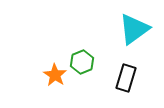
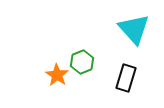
cyan triangle: rotated 36 degrees counterclockwise
orange star: moved 2 px right
